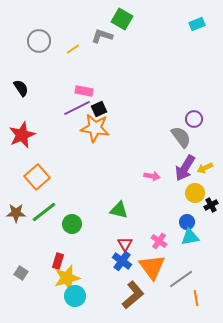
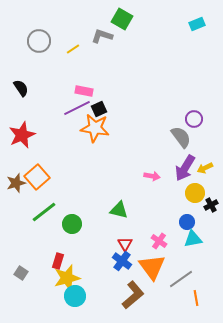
brown star: moved 30 px up; rotated 18 degrees counterclockwise
cyan triangle: moved 3 px right, 2 px down
